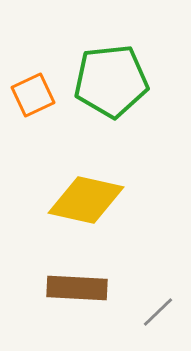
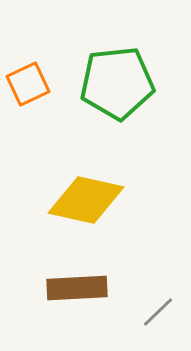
green pentagon: moved 6 px right, 2 px down
orange square: moved 5 px left, 11 px up
brown rectangle: rotated 6 degrees counterclockwise
